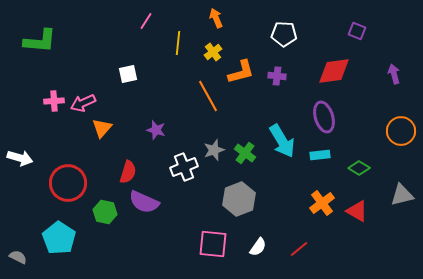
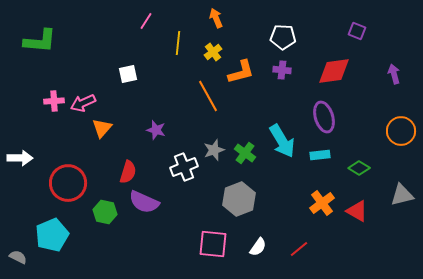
white pentagon: moved 1 px left, 3 px down
purple cross: moved 5 px right, 6 px up
white arrow: rotated 15 degrees counterclockwise
cyan pentagon: moved 7 px left, 3 px up; rotated 16 degrees clockwise
